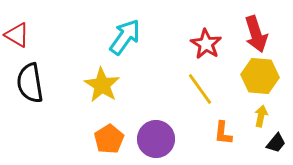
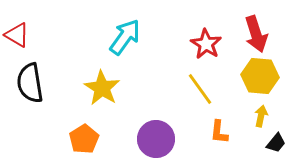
yellow star: moved 3 px down
orange L-shape: moved 4 px left, 1 px up
orange pentagon: moved 25 px left
